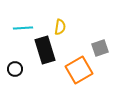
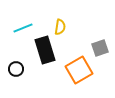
cyan line: rotated 18 degrees counterclockwise
black circle: moved 1 px right
